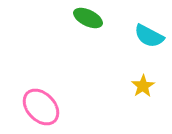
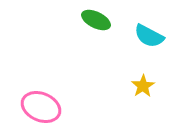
green ellipse: moved 8 px right, 2 px down
pink ellipse: rotated 24 degrees counterclockwise
